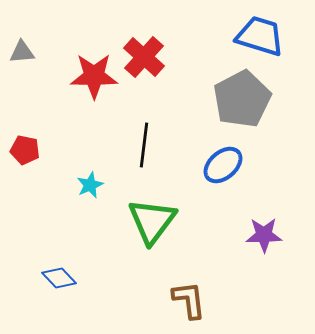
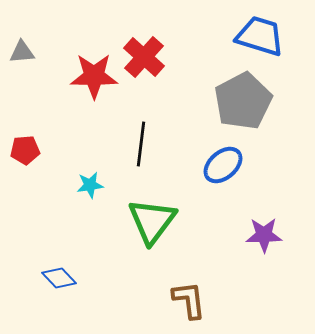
gray pentagon: moved 1 px right, 2 px down
black line: moved 3 px left, 1 px up
red pentagon: rotated 16 degrees counterclockwise
cyan star: rotated 16 degrees clockwise
